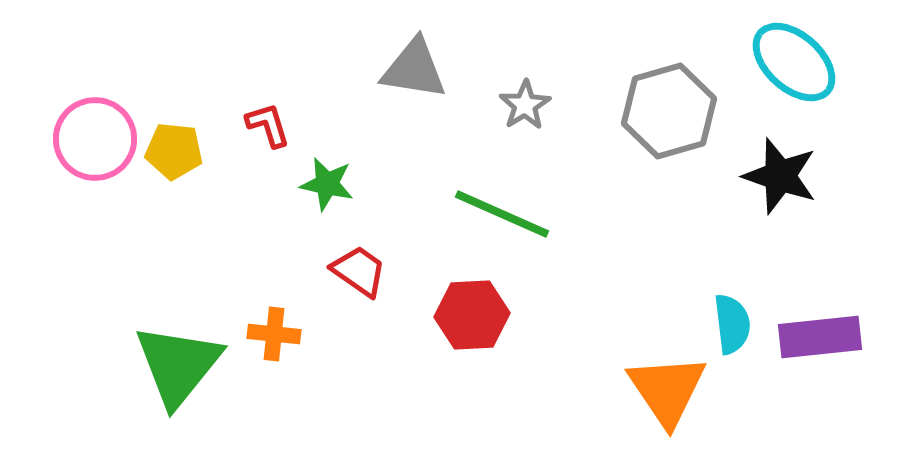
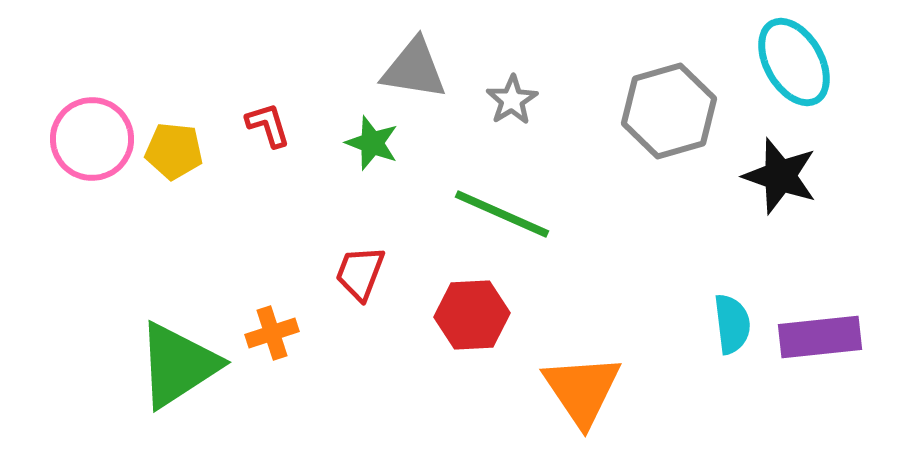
cyan ellipse: rotated 18 degrees clockwise
gray star: moved 13 px left, 5 px up
pink circle: moved 3 px left
green star: moved 45 px right, 41 px up; rotated 8 degrees clockwise
red trapezoid: moved 1 px right, 2 px down; rotated 104 degrees counterclockwise
orange cross: moved 2 px left, 1 px up; rotated 24 degrees counterclockwise
green triangle: rotated 18 degrees clockwise
orange triangle: moved 85 px left
